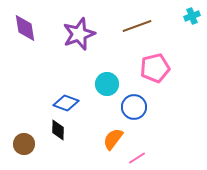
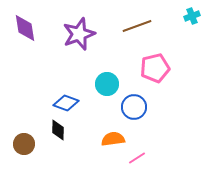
orange semicircle: rotated 45 degrees clockwise
